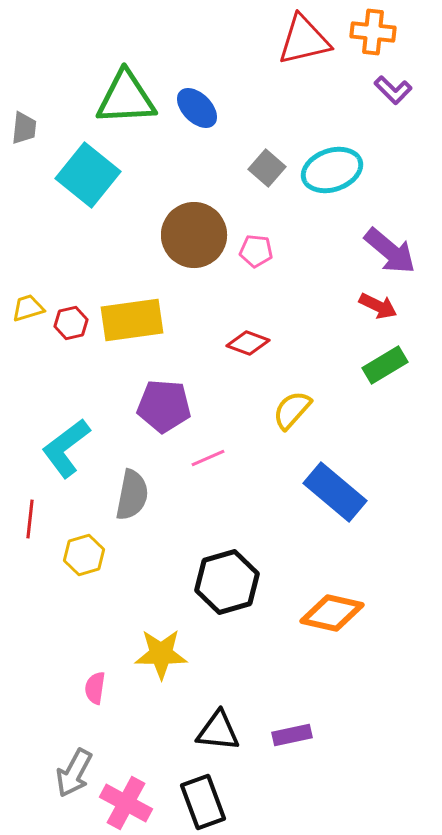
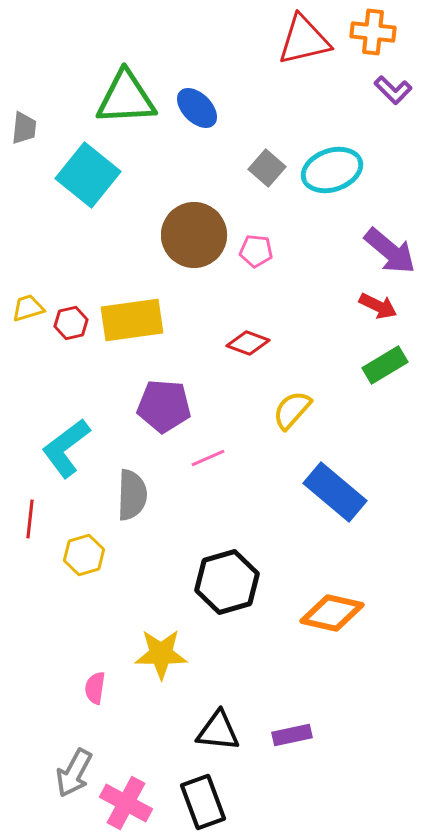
gray semicircle: rotated 9 degrees counterclockwise
